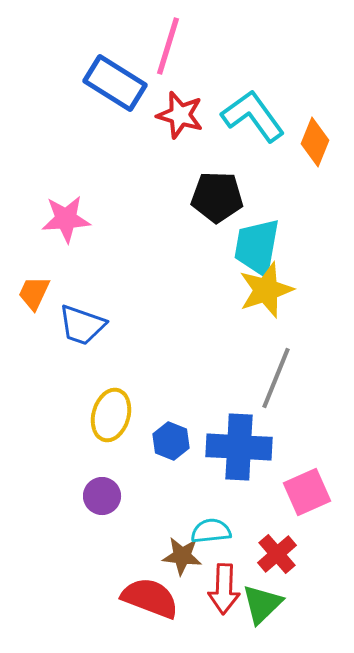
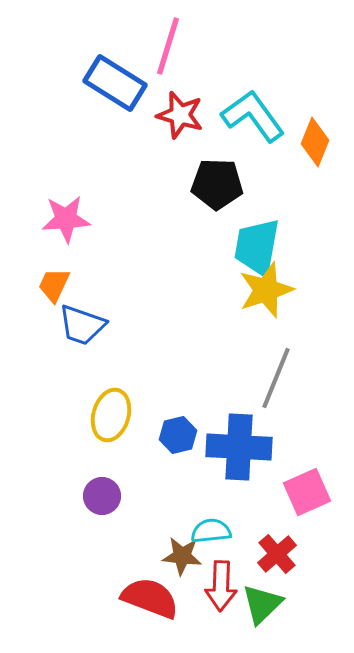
black pentagon: moved 13 px up
orange trapezoid: moved 20 px right, 8 px up
blue hexagon: moved 7 px right, 6 px up; rotated 24 degrees clockwise
red arrow: moved 3 px left, 3 px up
